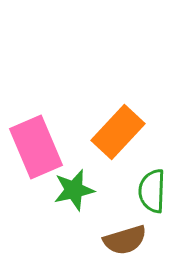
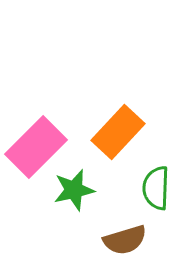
pink rectangle: rotated 68 degrees clockwise
green semicircle: moved 4 px right, 3 px up
